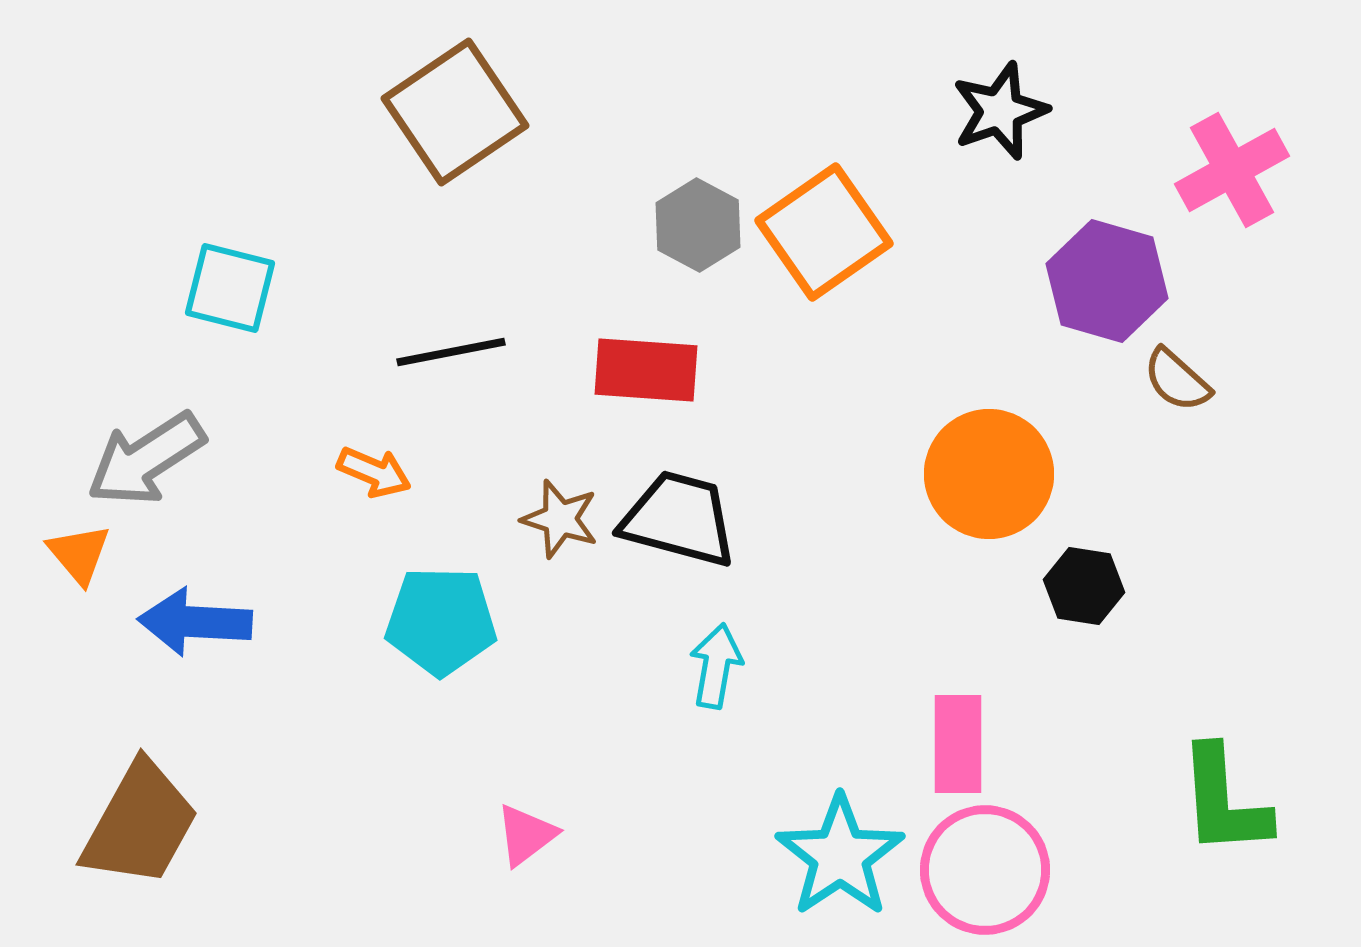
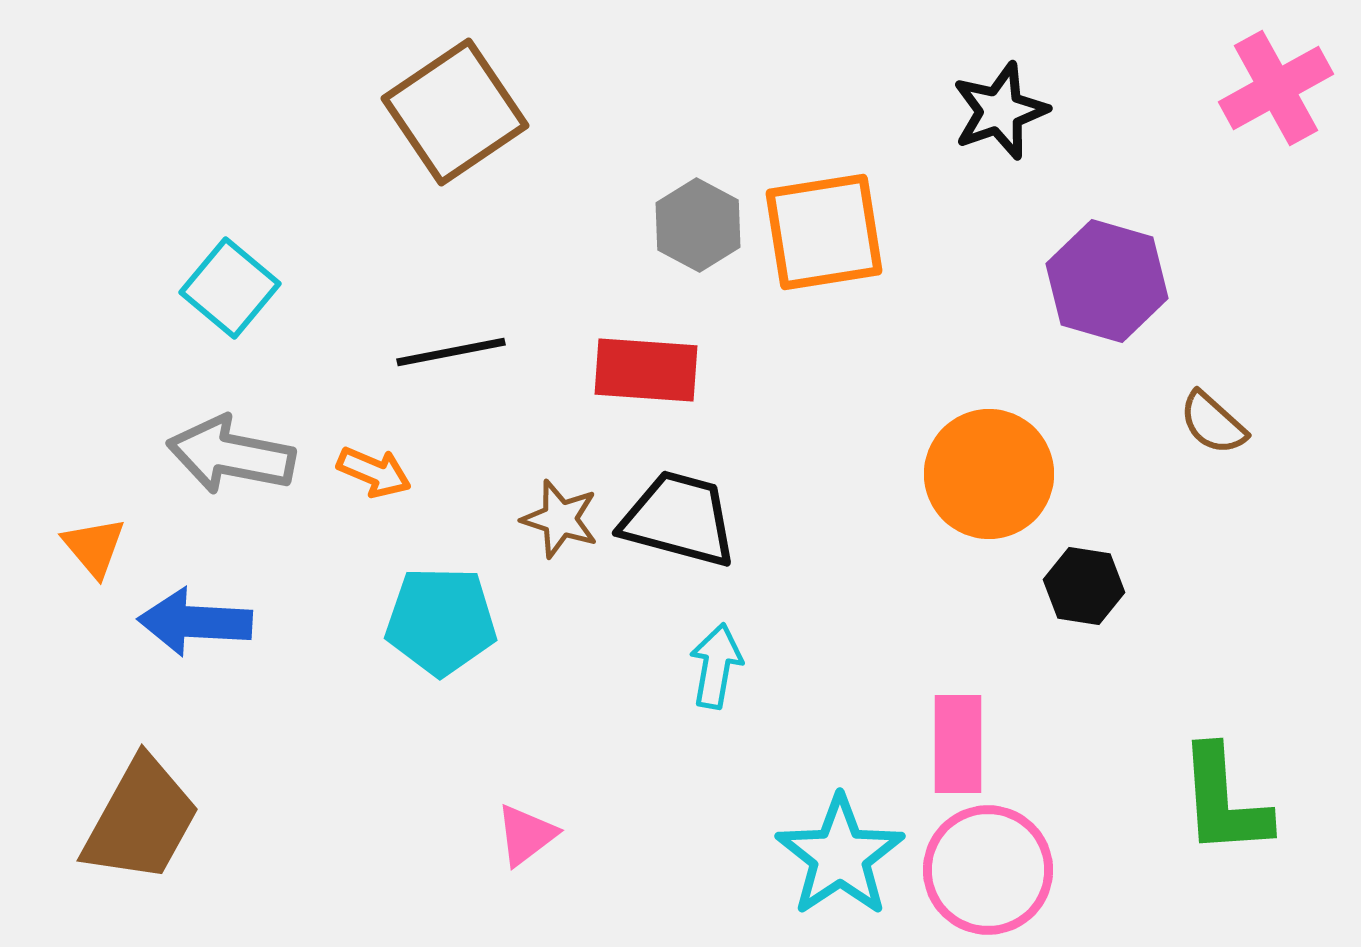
pink cross: moved 44 px right, 82 px up
orange square: rotated 26 degrees clockwise
cyan square: rotated 26 degrees clockwise
brown semicircle: moved 36 px right, 43 px down
gray arrow: moved 85 px right, 4 px up; rotated 44 degrees clockwise
orange triangle: moved 15 px right, 7 px up
brown trapezoid: moved 1 px right, 4 px up
pink circle: moved 3 px right
